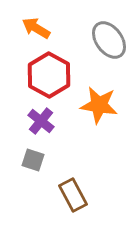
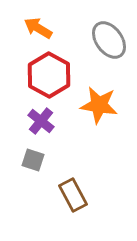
orange arrow: moved 2 px right
